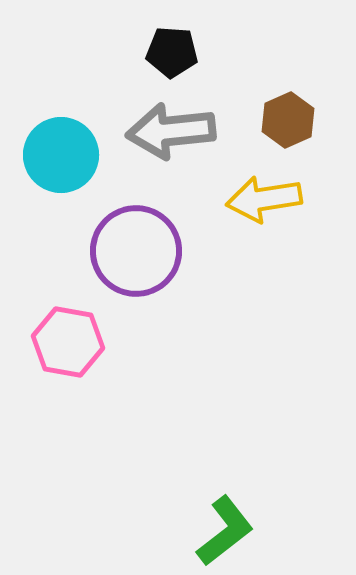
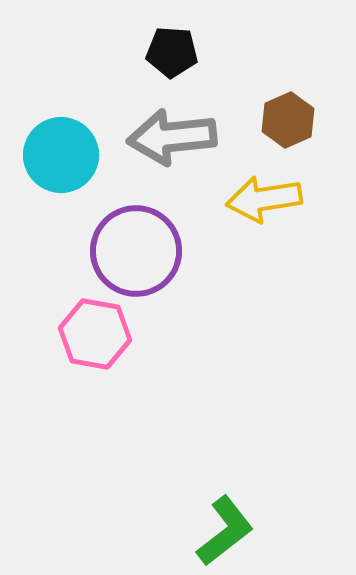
gray arrow: moved 1 px right, 6 px down
pink hexagon: moved 27 px right, 8 px up
